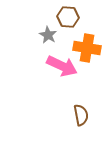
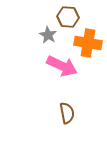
orange cross: moved 1 px right, 5 px up
brown semicircle: moved 14 px left, 2 px up
